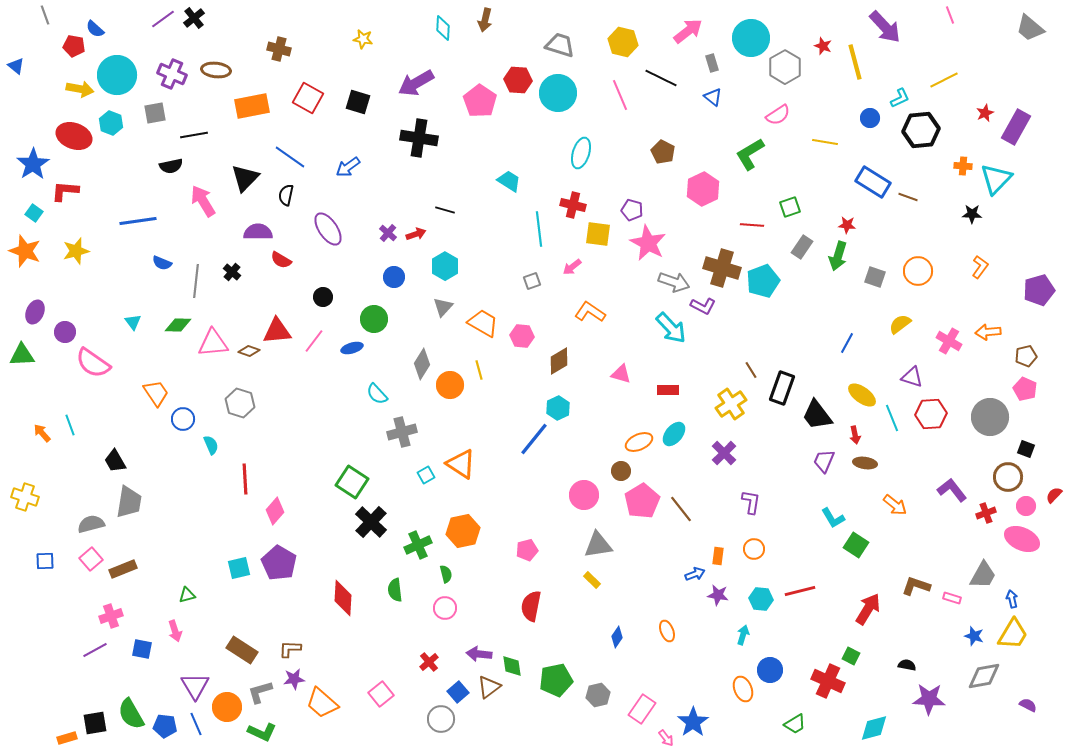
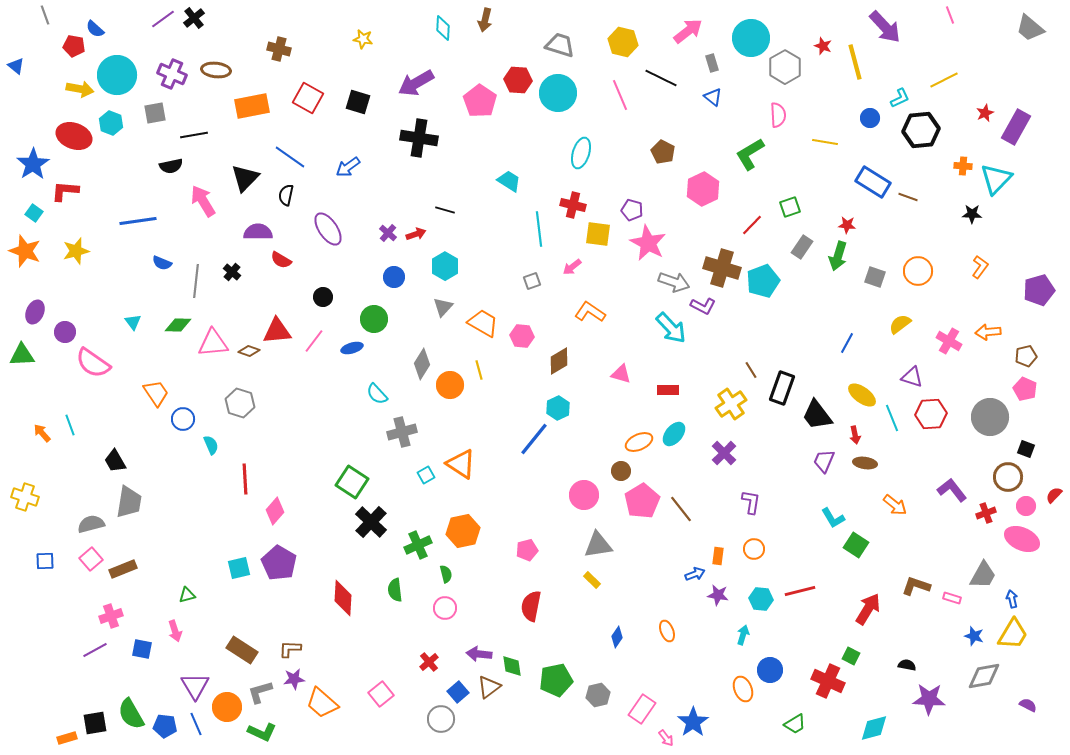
pink semicircle at (778, 115): rotated 60 degrees counterclockwise
red line at (752, 225): rotated 50 degrees counterclockwise
